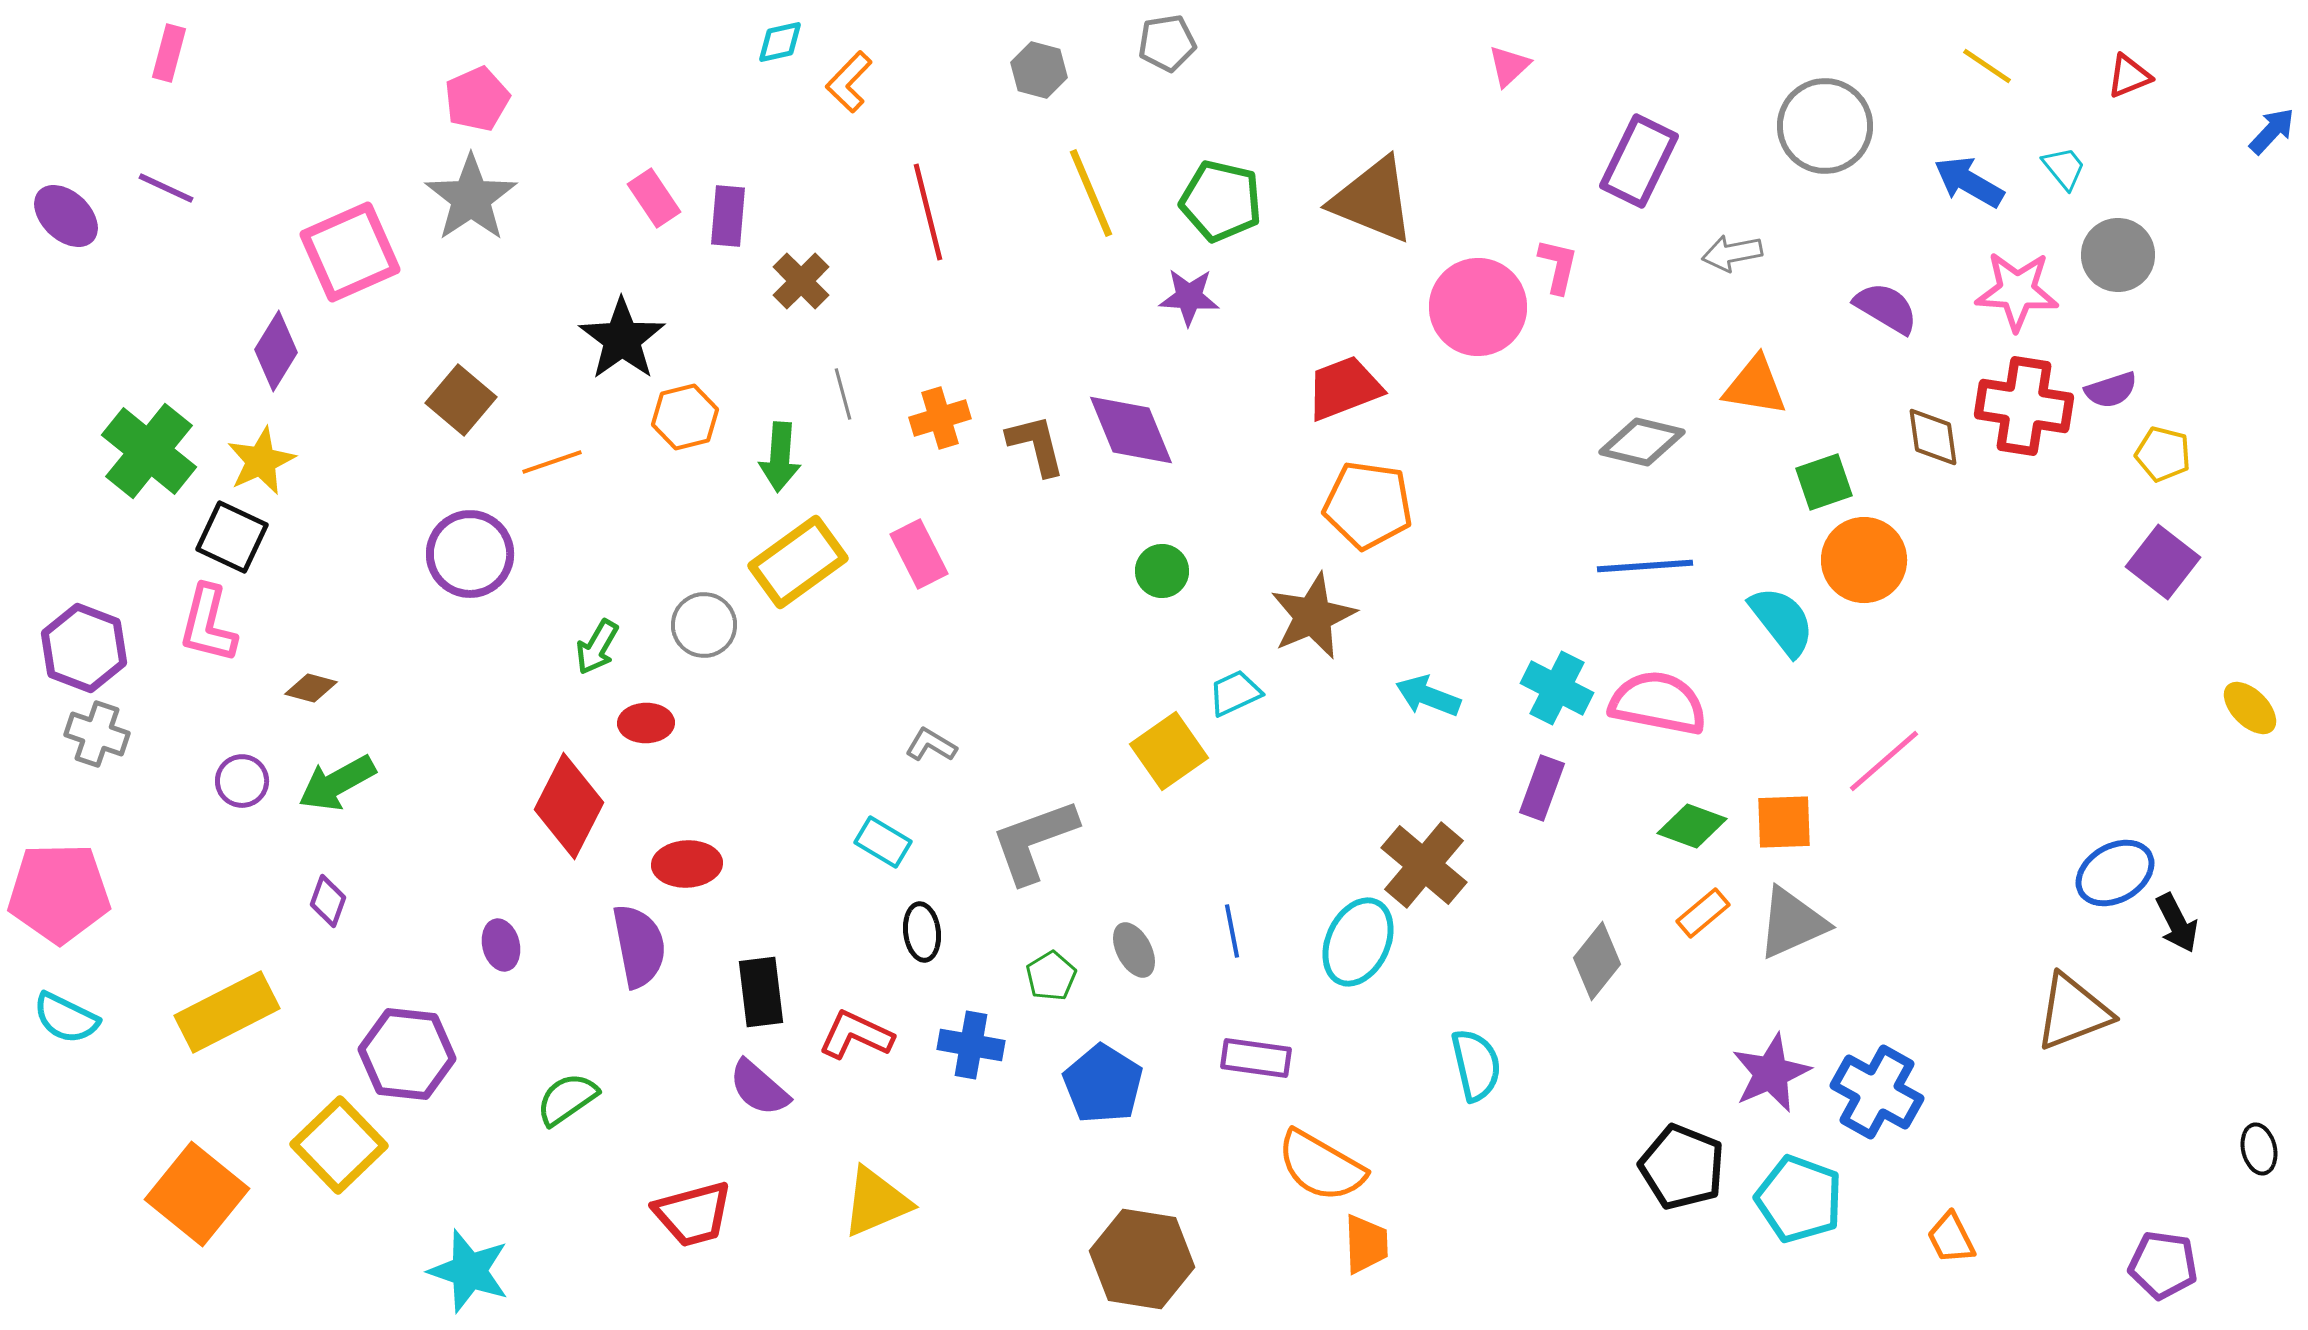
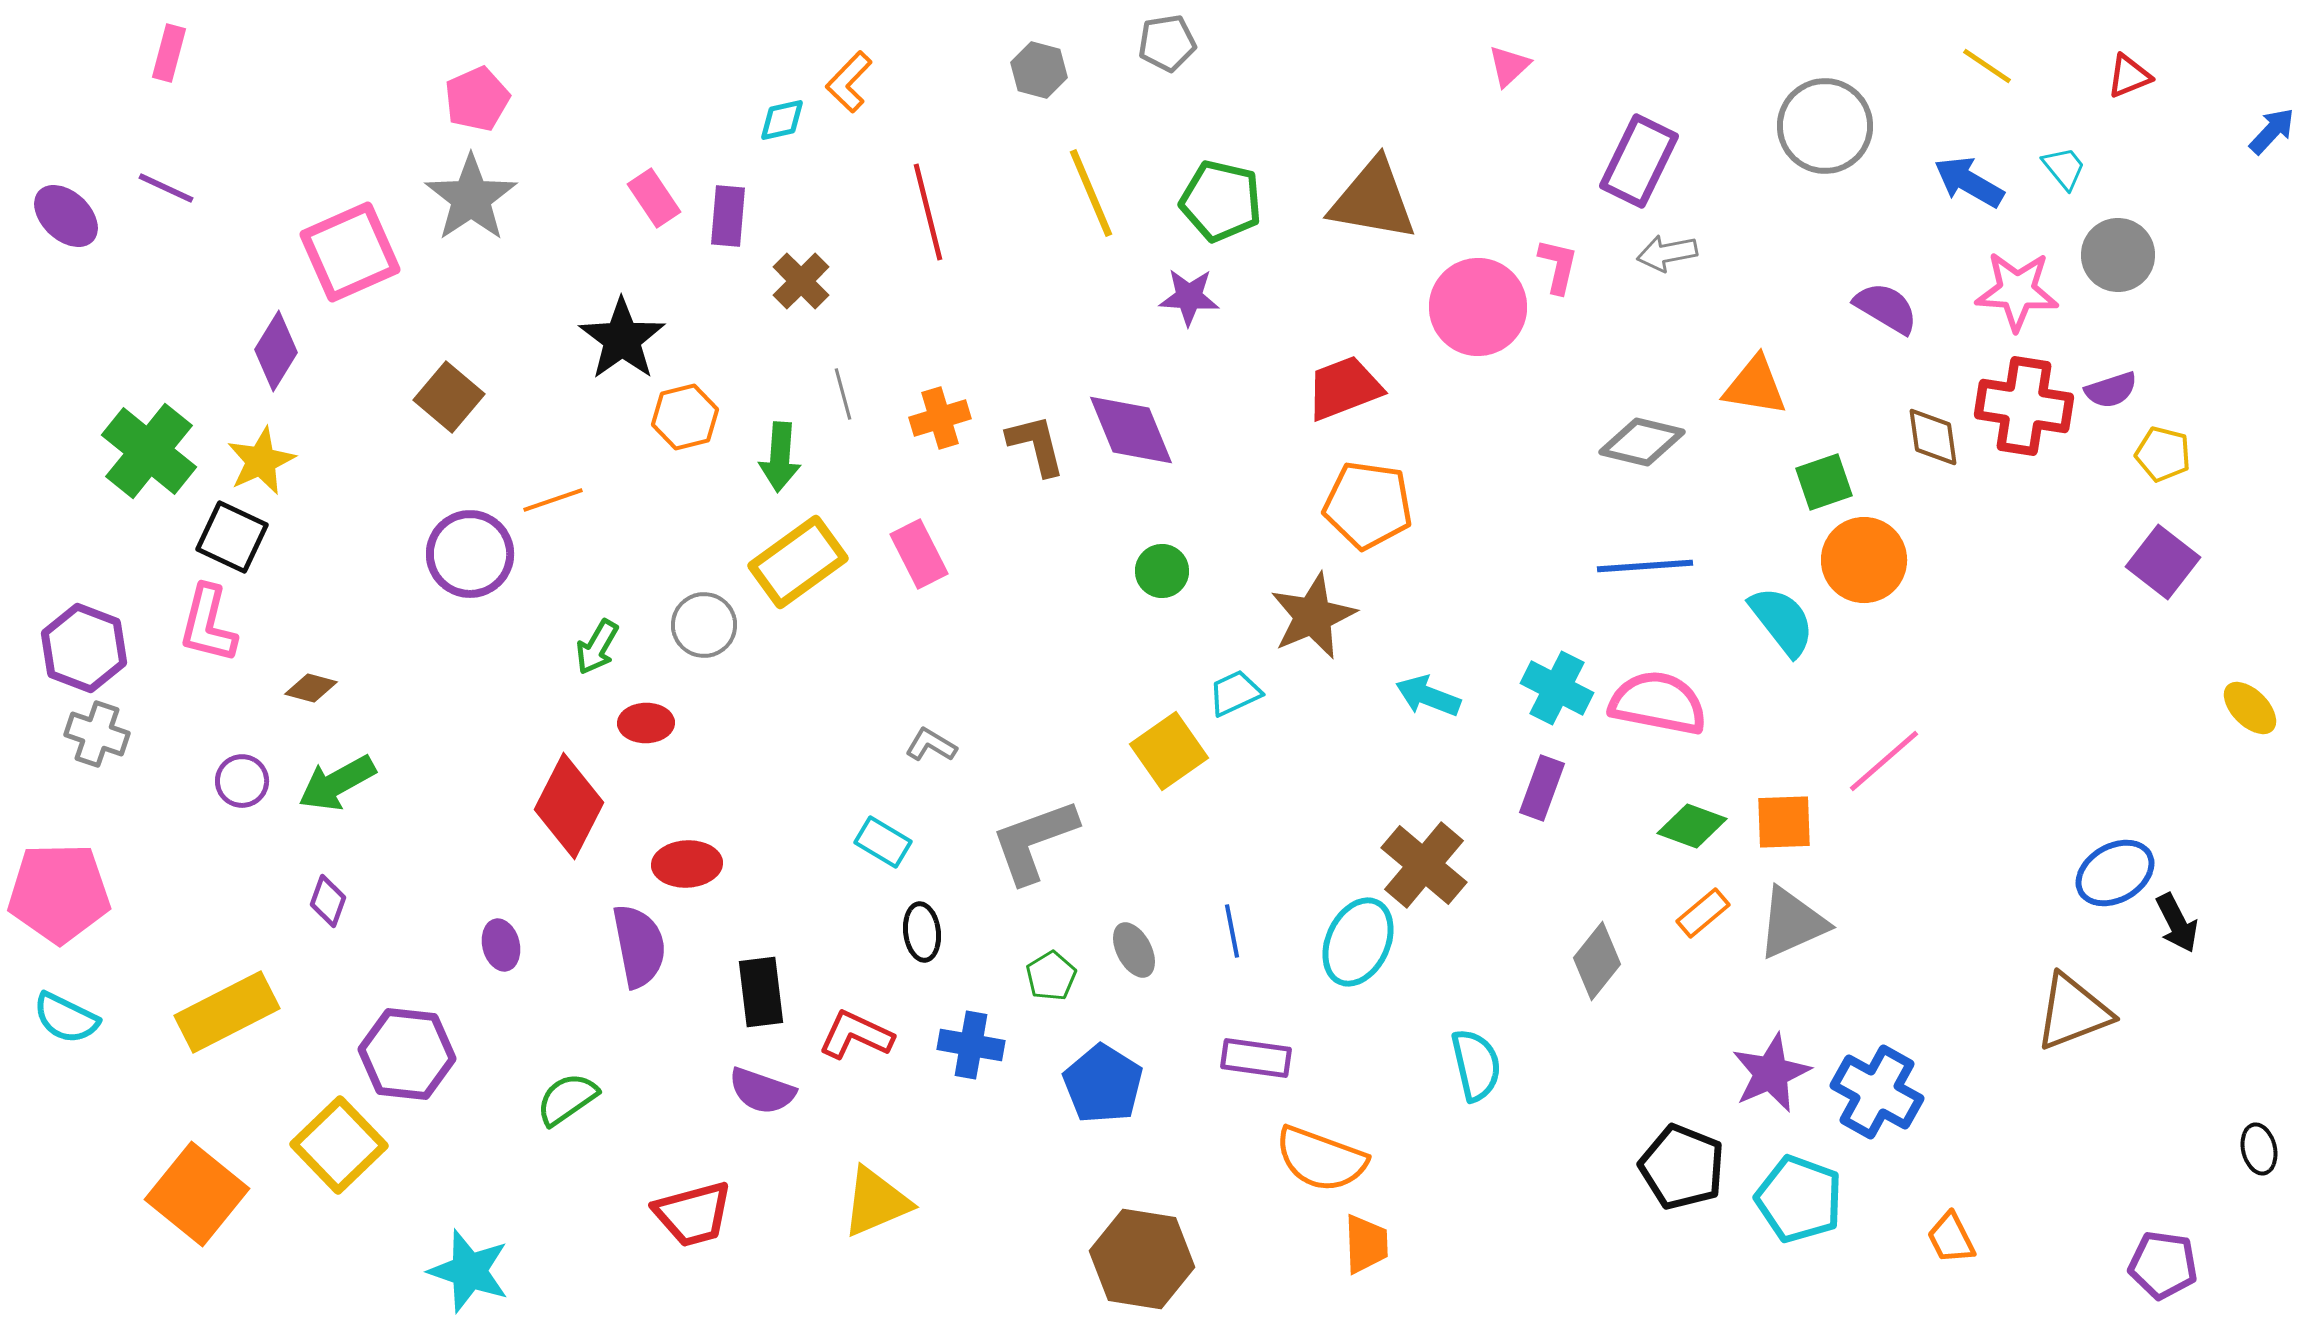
cyan diamond at (780, 42): moved 2 px right, 78 px down
brown triangle at (1373, 200): rotated 12 degrees counterclockwise
gray arrow at (1732, 253): moved 65 px left
brown square at (461, 400): moved 12 px left, 3 px up
orange line at (552, 462): moved 1 px right, 38 px down
purple semicircle at (759, 1088): moved 3 px right, 3 px down; rotated 22 degrees counterclockwise
orange semicircle at (1321, 1166): moved 7 px up; rotated 10 degrees counterclockwise
